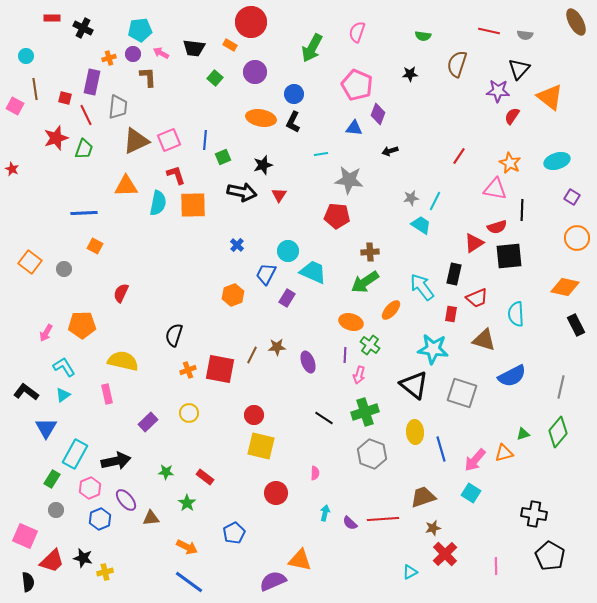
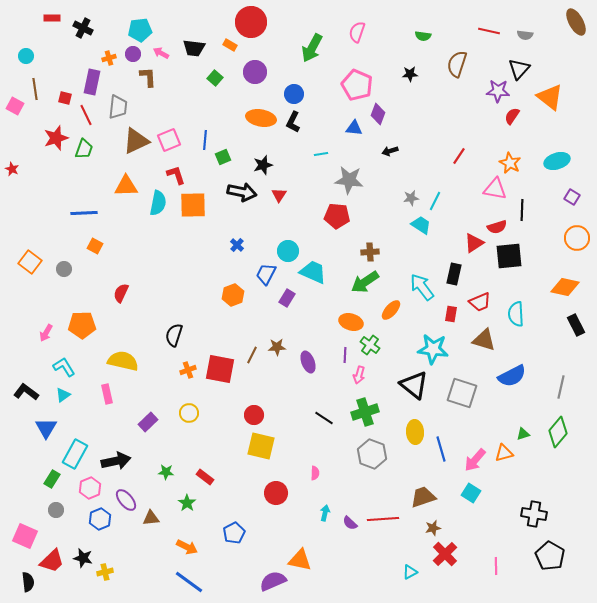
red trapezoid at (477, 298): moved 3 px right, 4 px down
